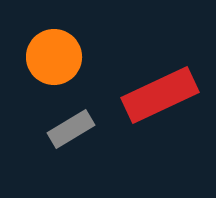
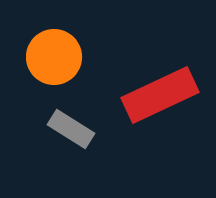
gray rectangle: rotated 63 degrees clockwise
